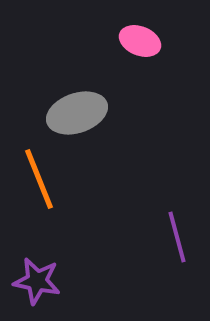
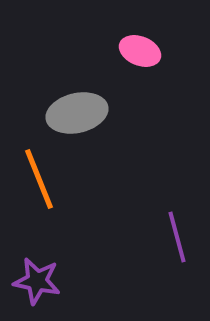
pink ellipse: moved 10 px down
gray ellipse: rotated 6 degrees clockwise
